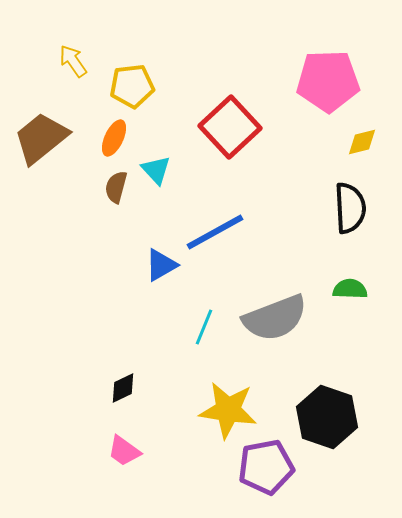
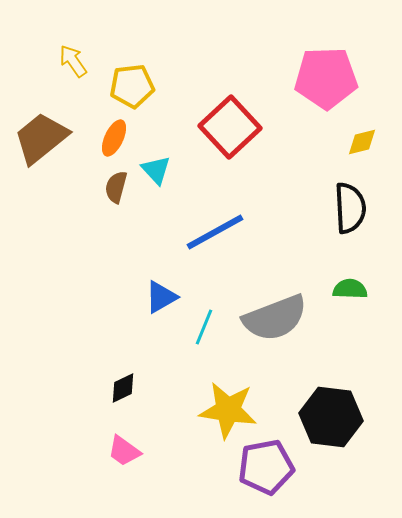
pink pentagon: moved 2 px left, 3 px up
blue triangle: moved 32 px down
black hexagon: moved 4 px right; rotated 12 degrees counterclockwise
